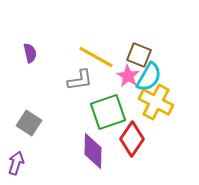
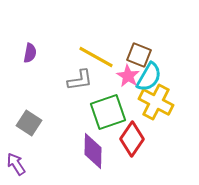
purple semicircle: rotated 24 degrees clockwise
purple arrow: moved 1 px down; rotated 50 degrees counterclockwise
